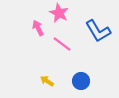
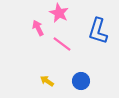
blue L-shape: rotated 48 degrees clockwise
